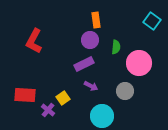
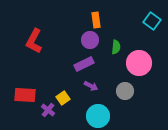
cyan circle: moved 4 px left
